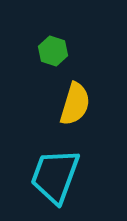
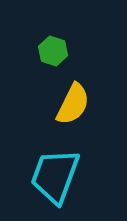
yellow semicircle: moved 2 px left; rotated 9 degrees clockwise
